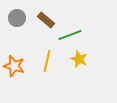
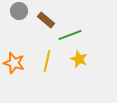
gray circle: moved 2 px right, 7 px up
orange star: moved 3 px up
